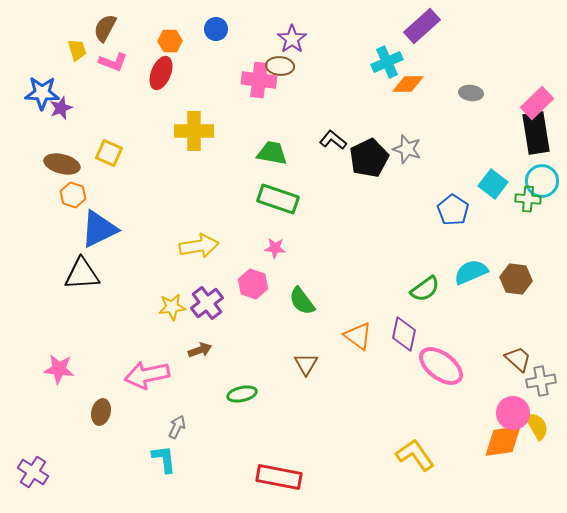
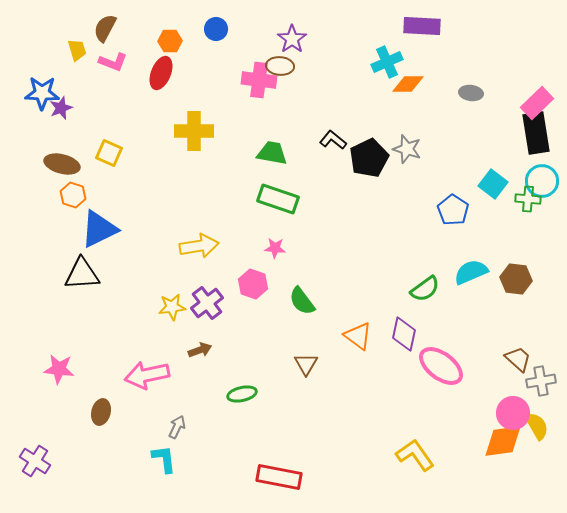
purple rectangle at (422, 26): rotated 45 degrees clockwise
purple cross at (33, 472): moved 2 px right, 11 px up
